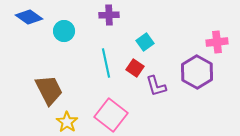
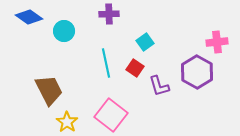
purple cross: moved 1 px up
purple L-shape: moved 3 px right
